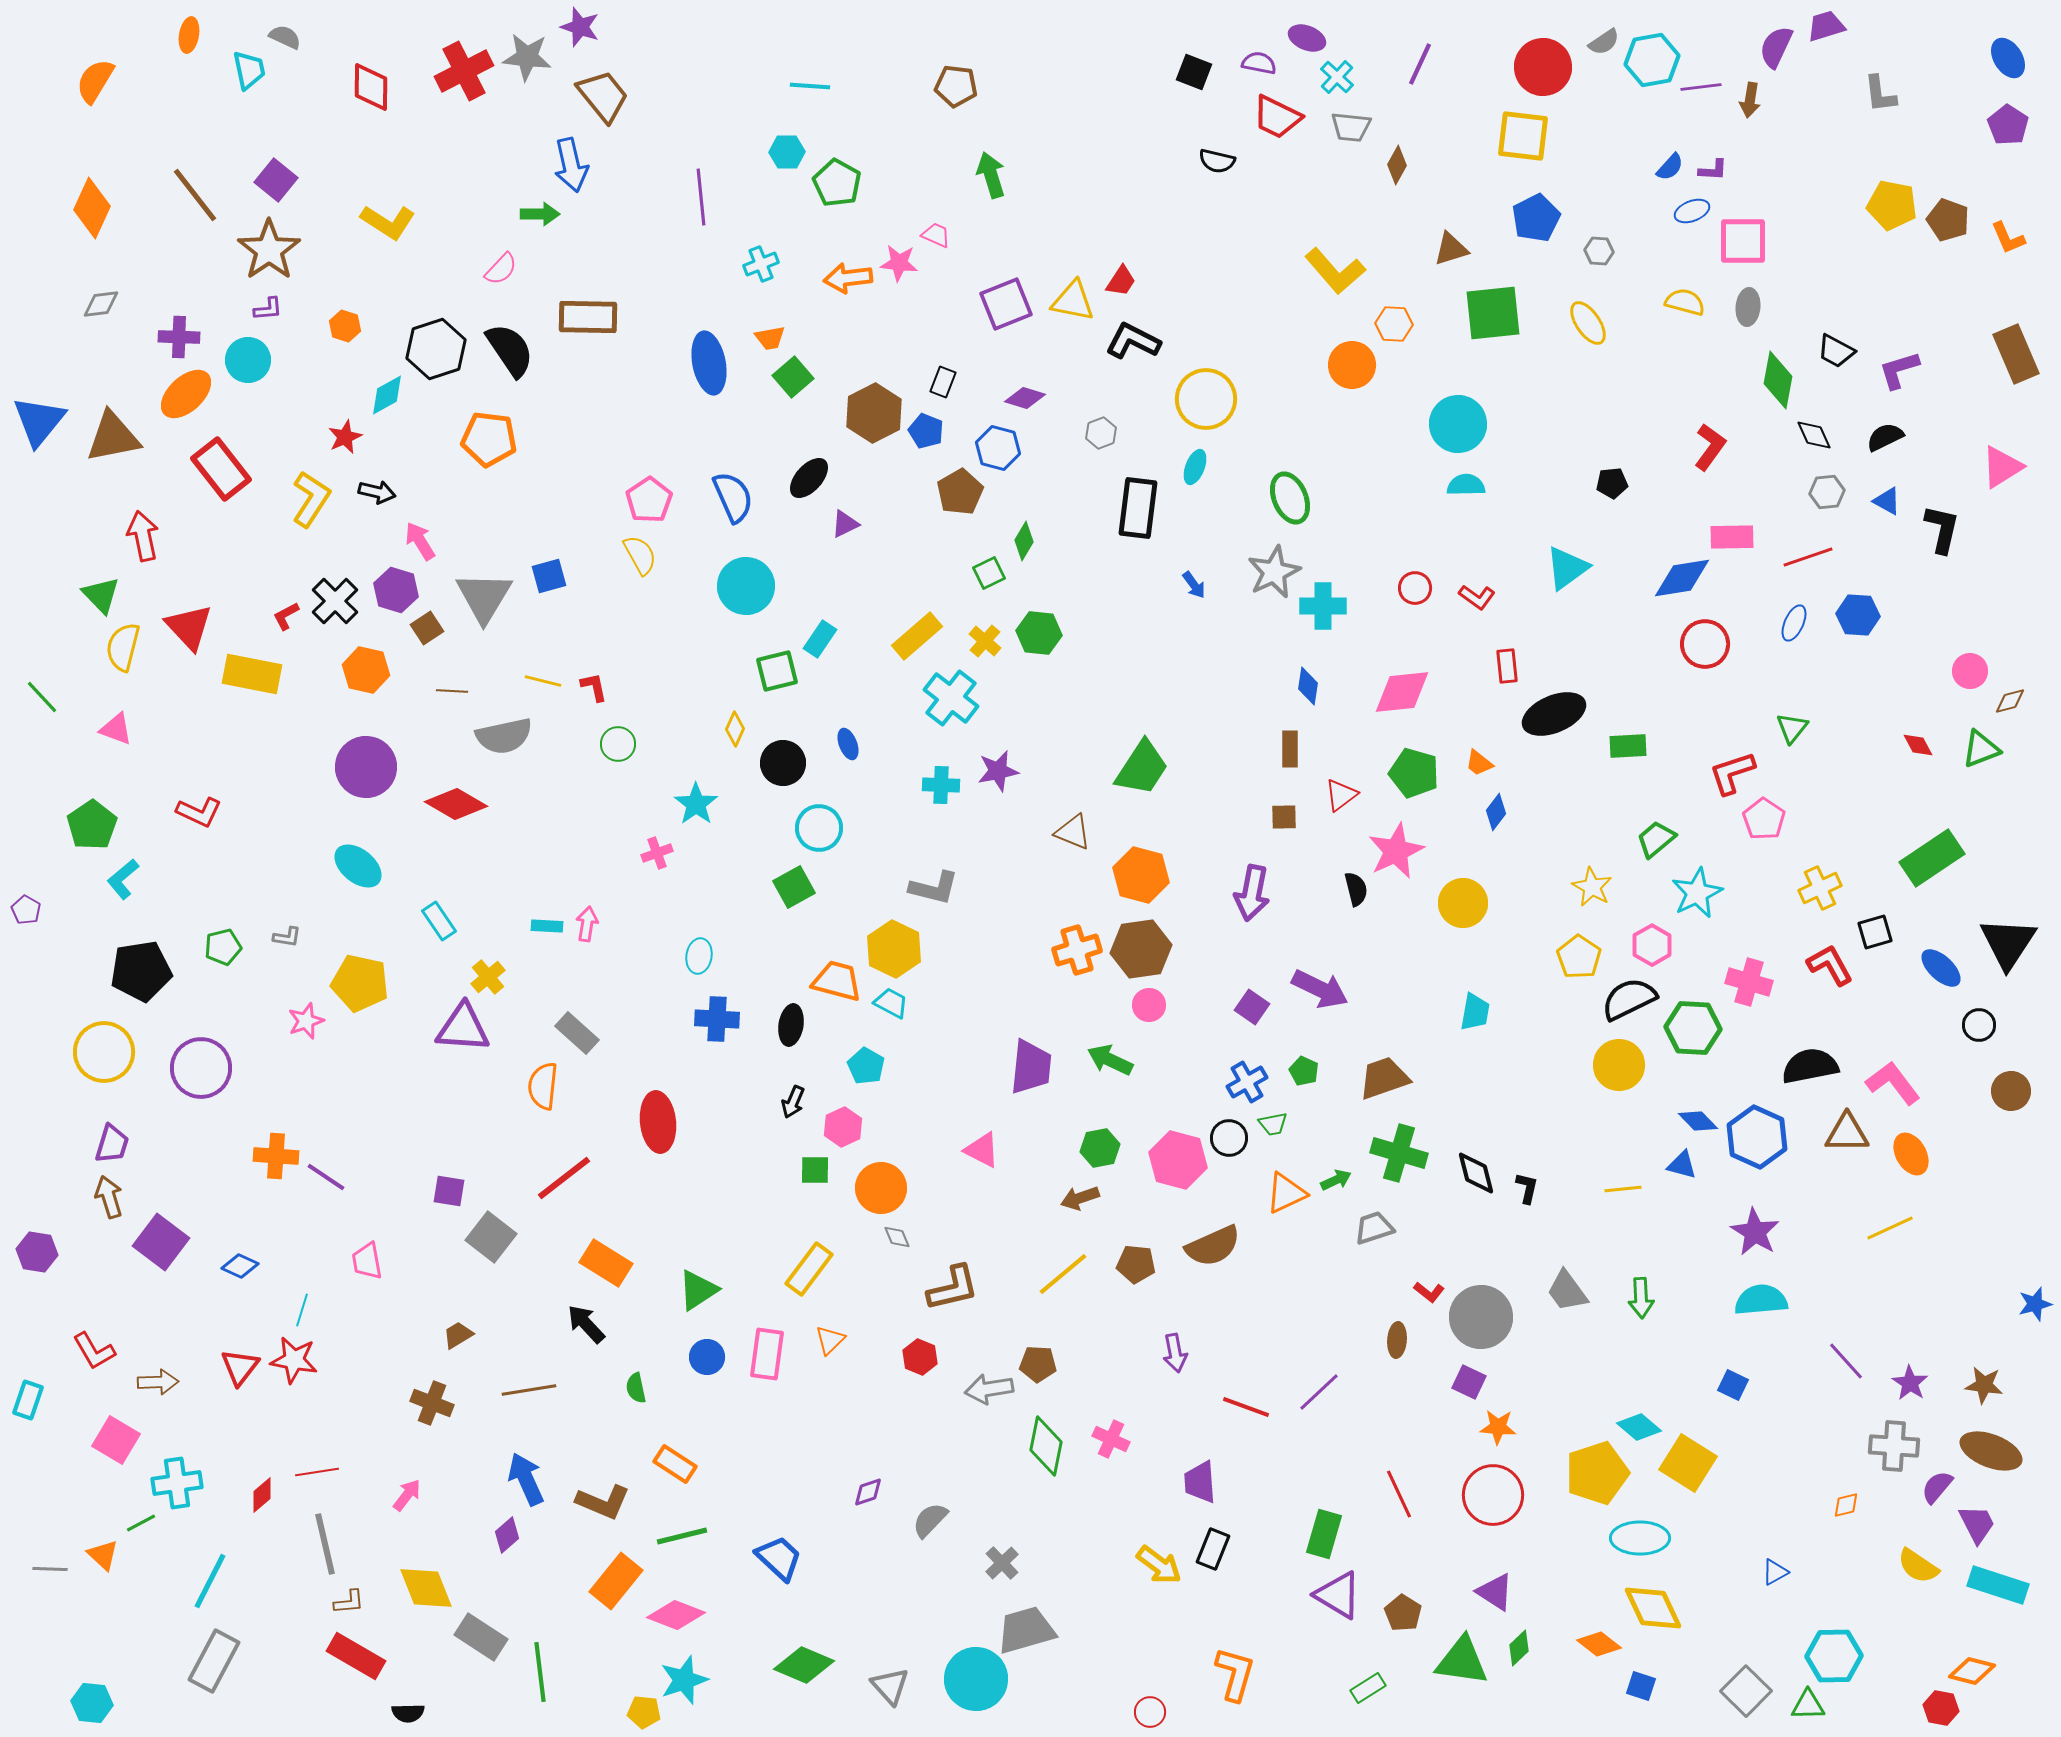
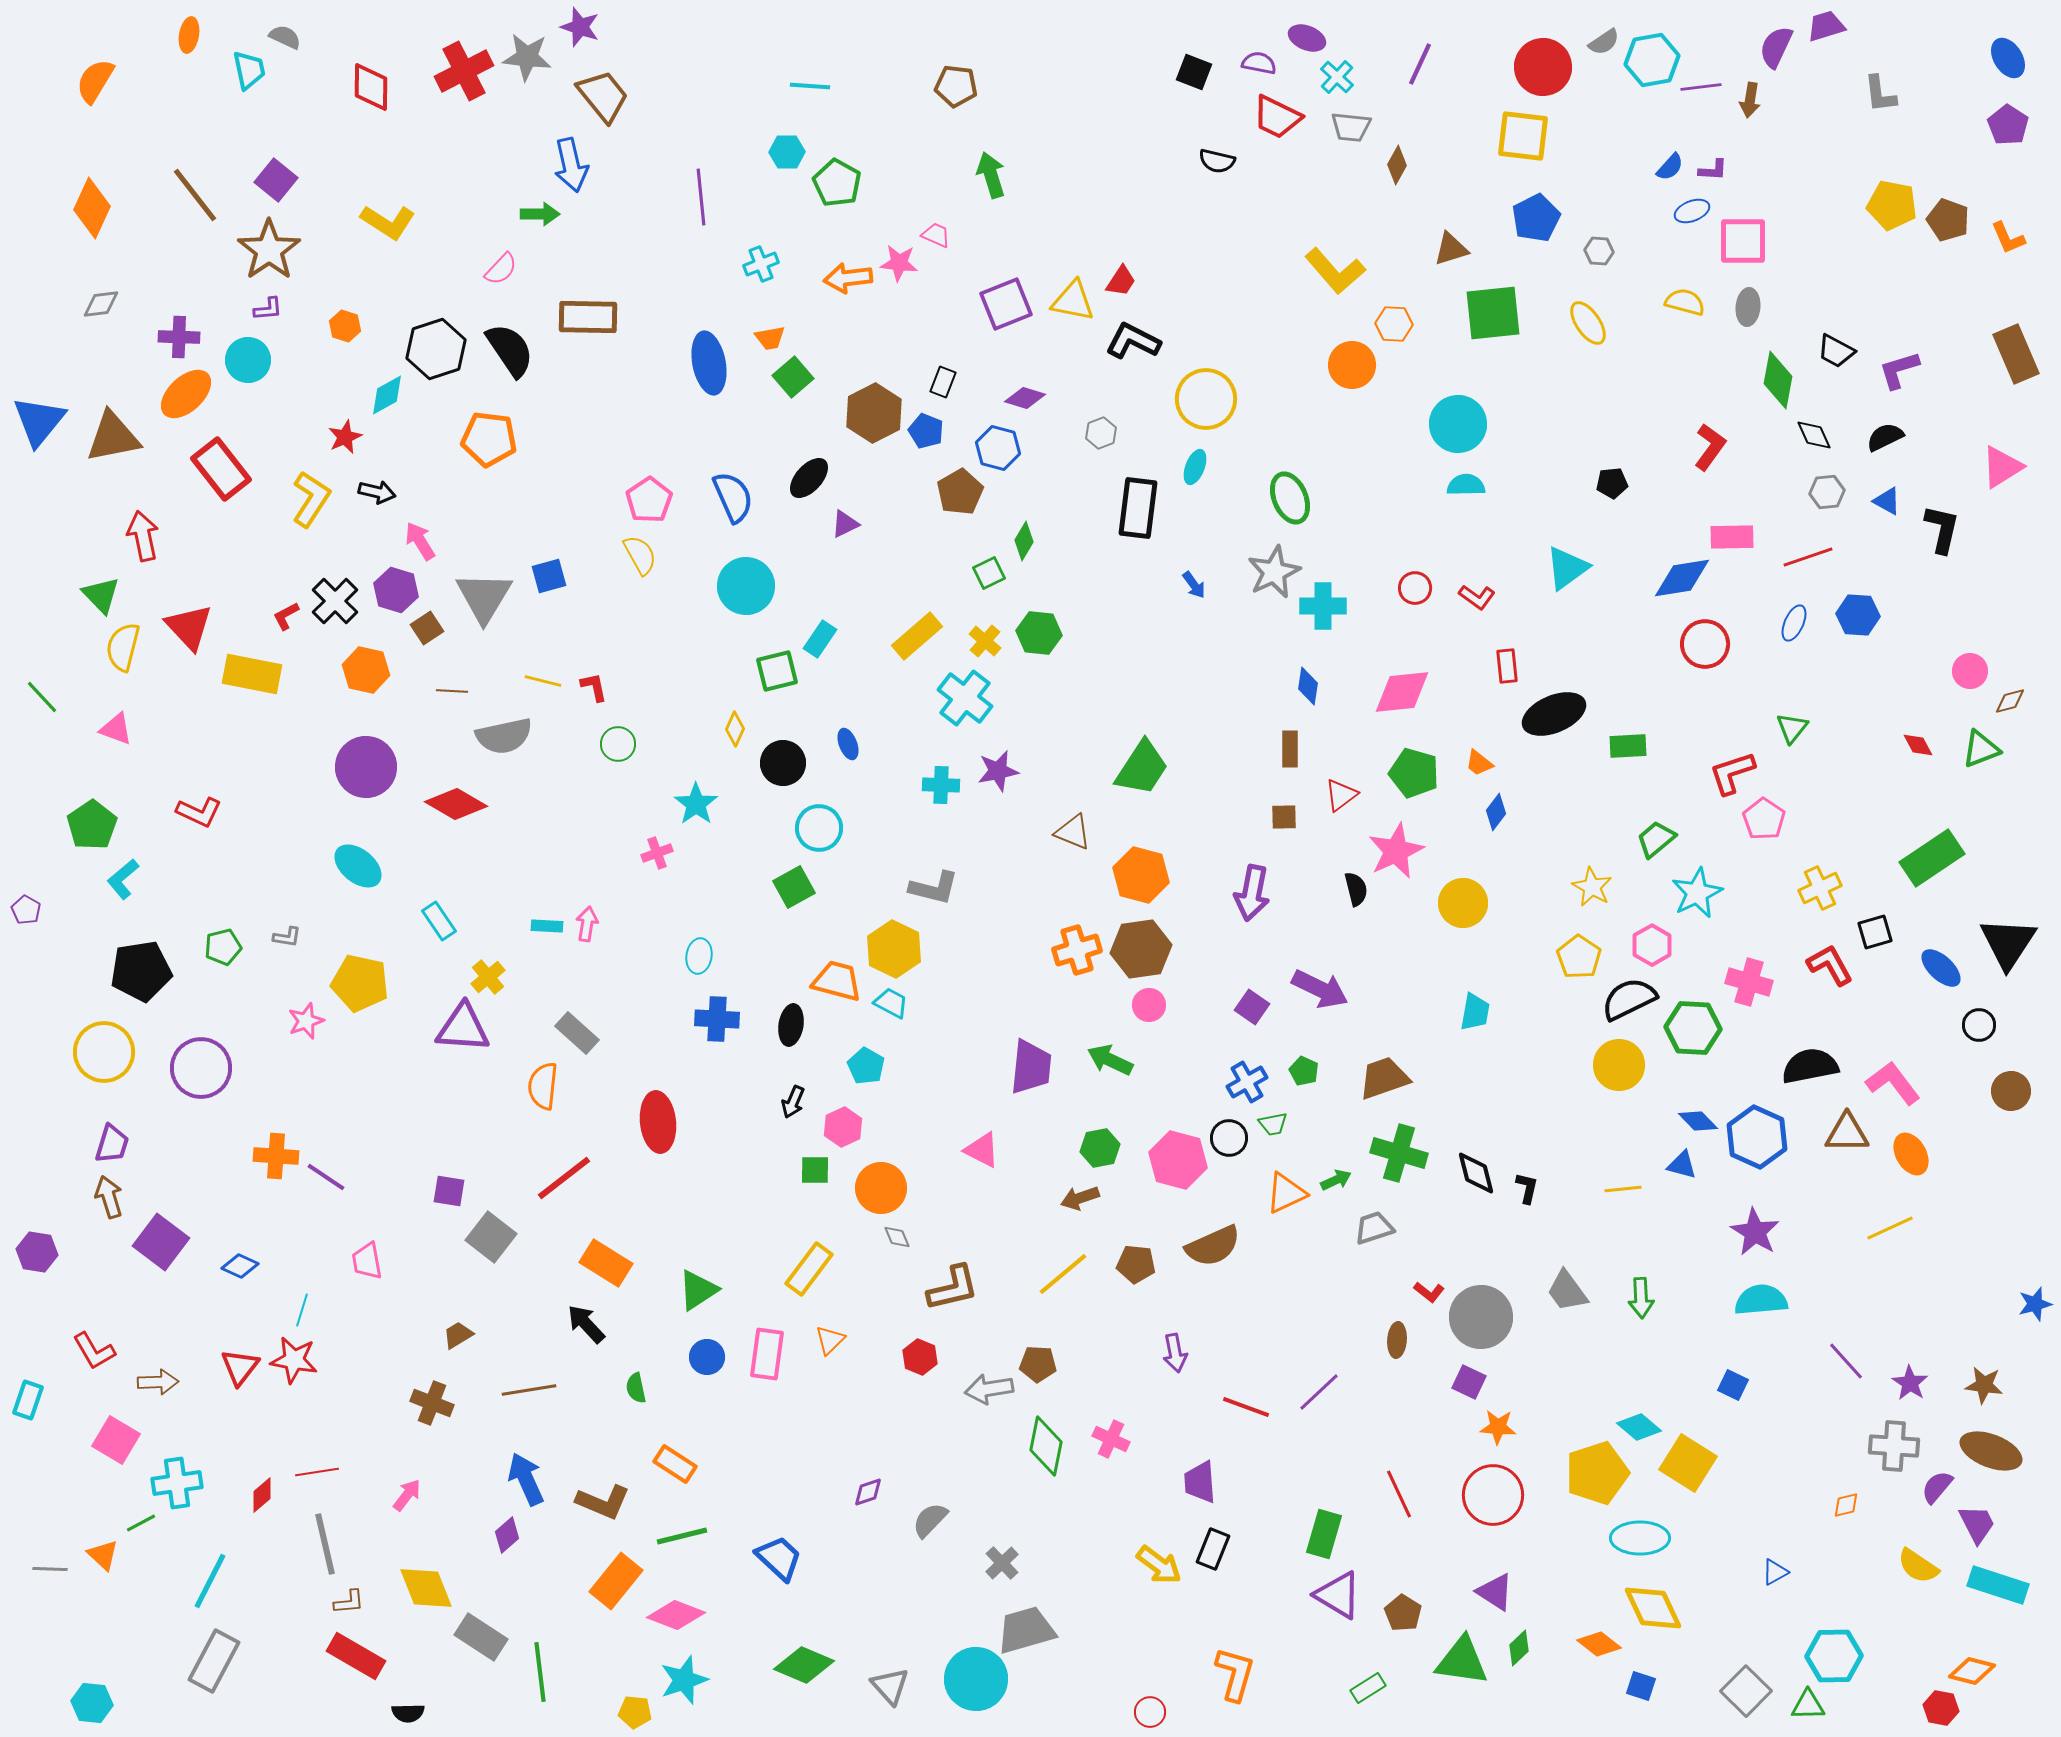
cyan cross at (951, 698): moved 14 px right
yellow pentagon at (644, 1712): moved 9 px left
